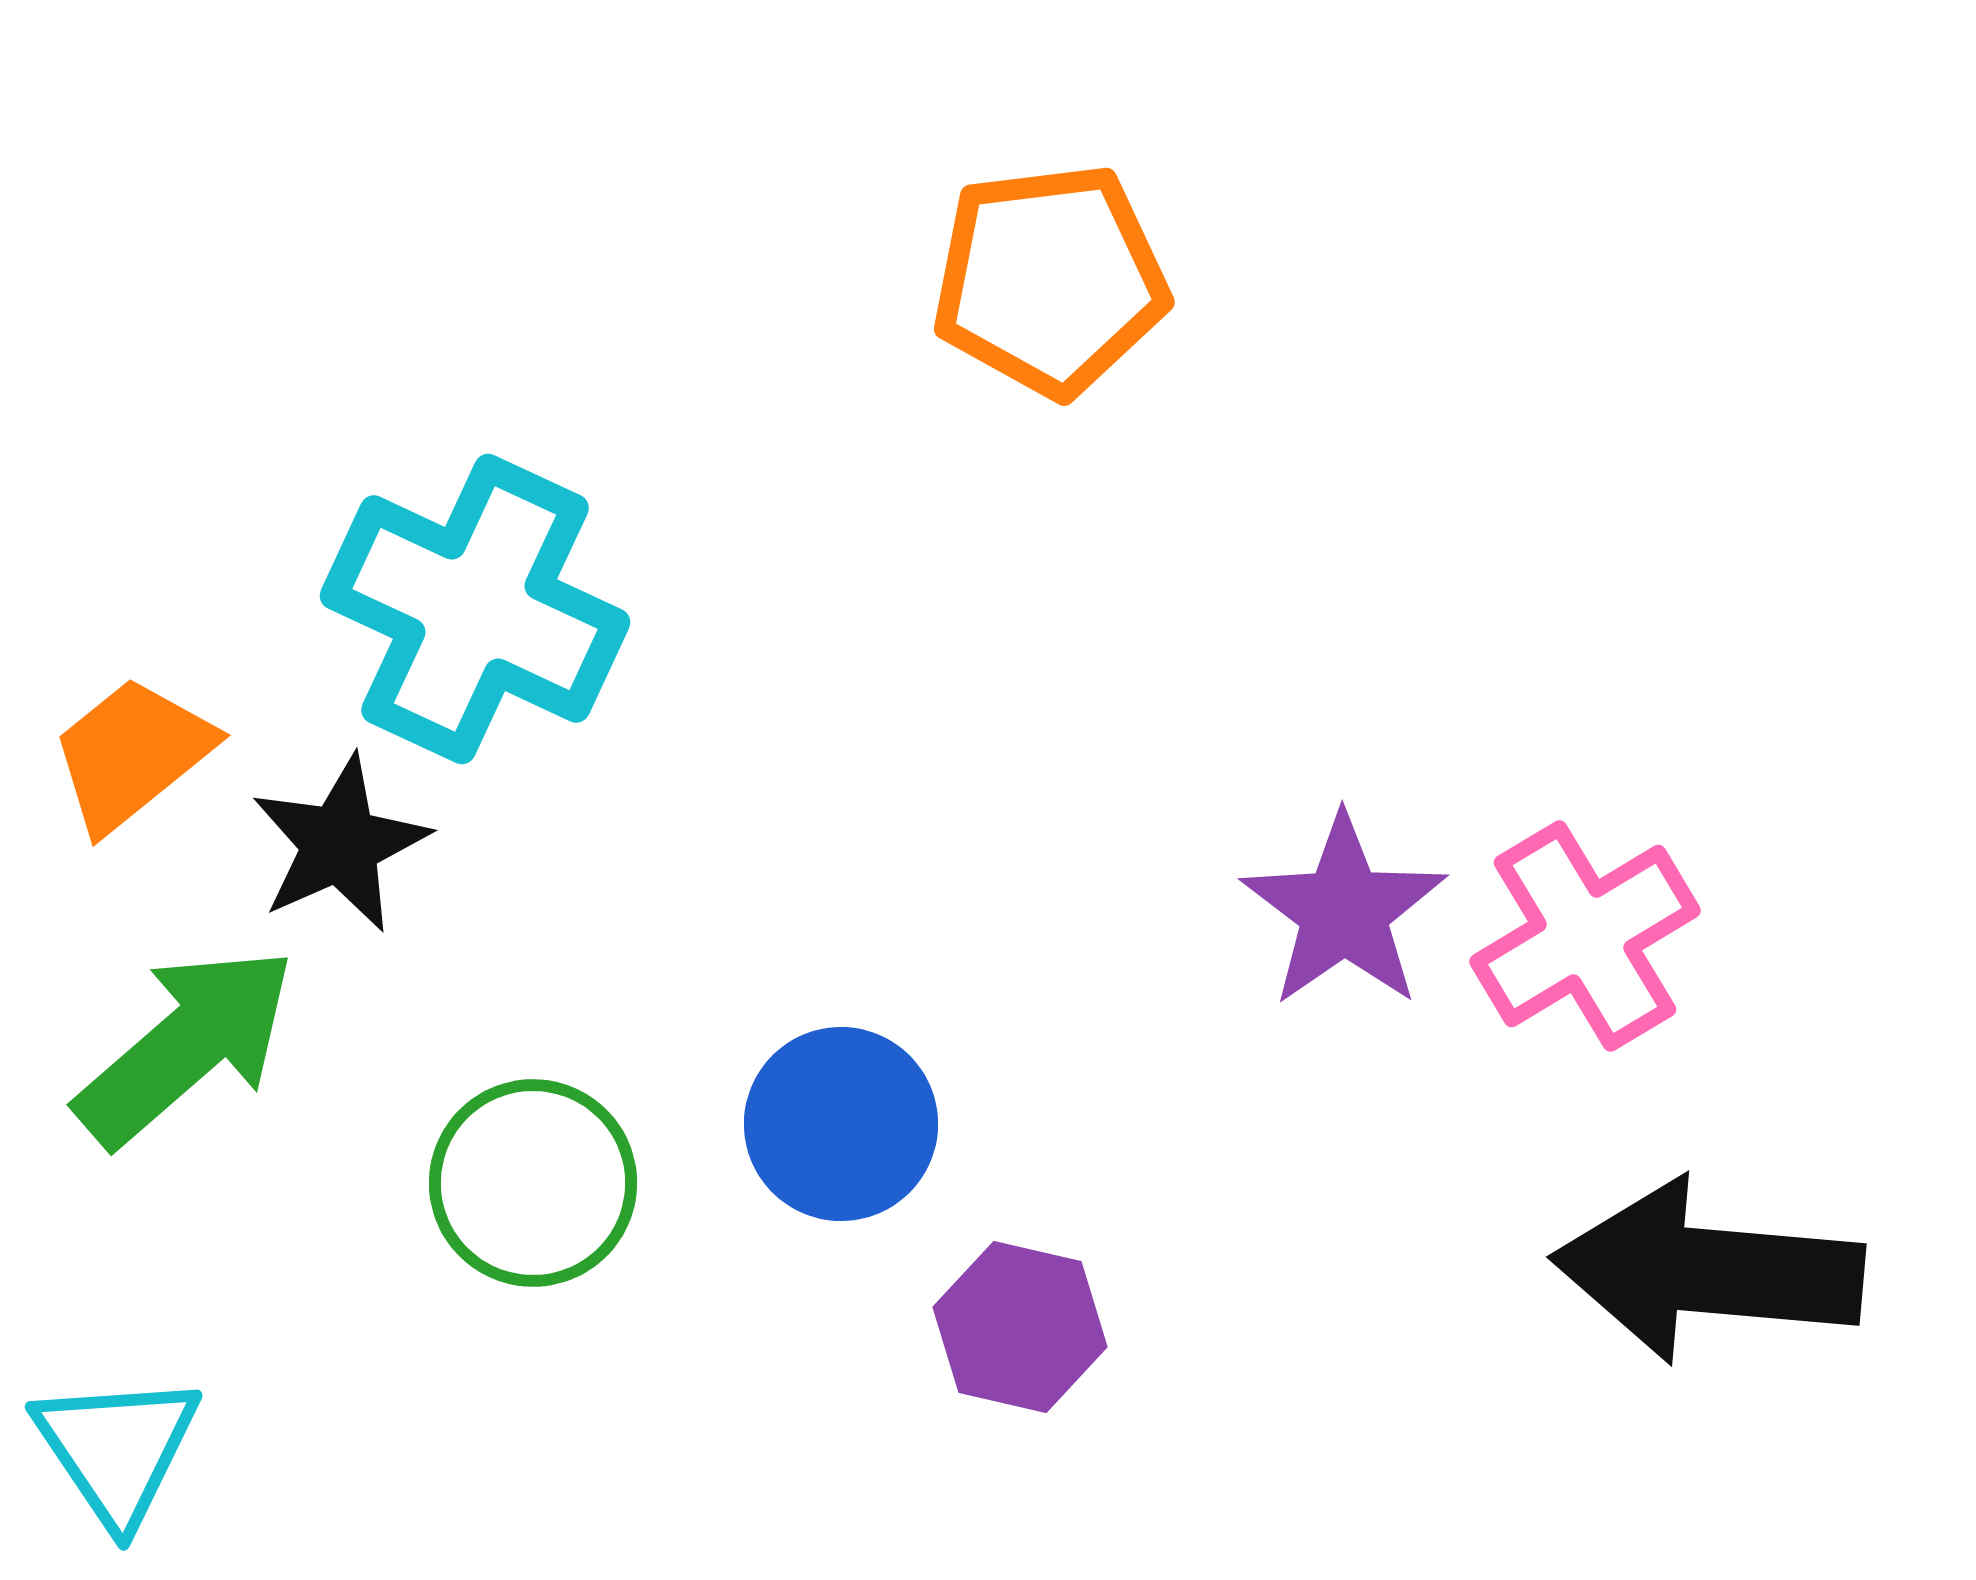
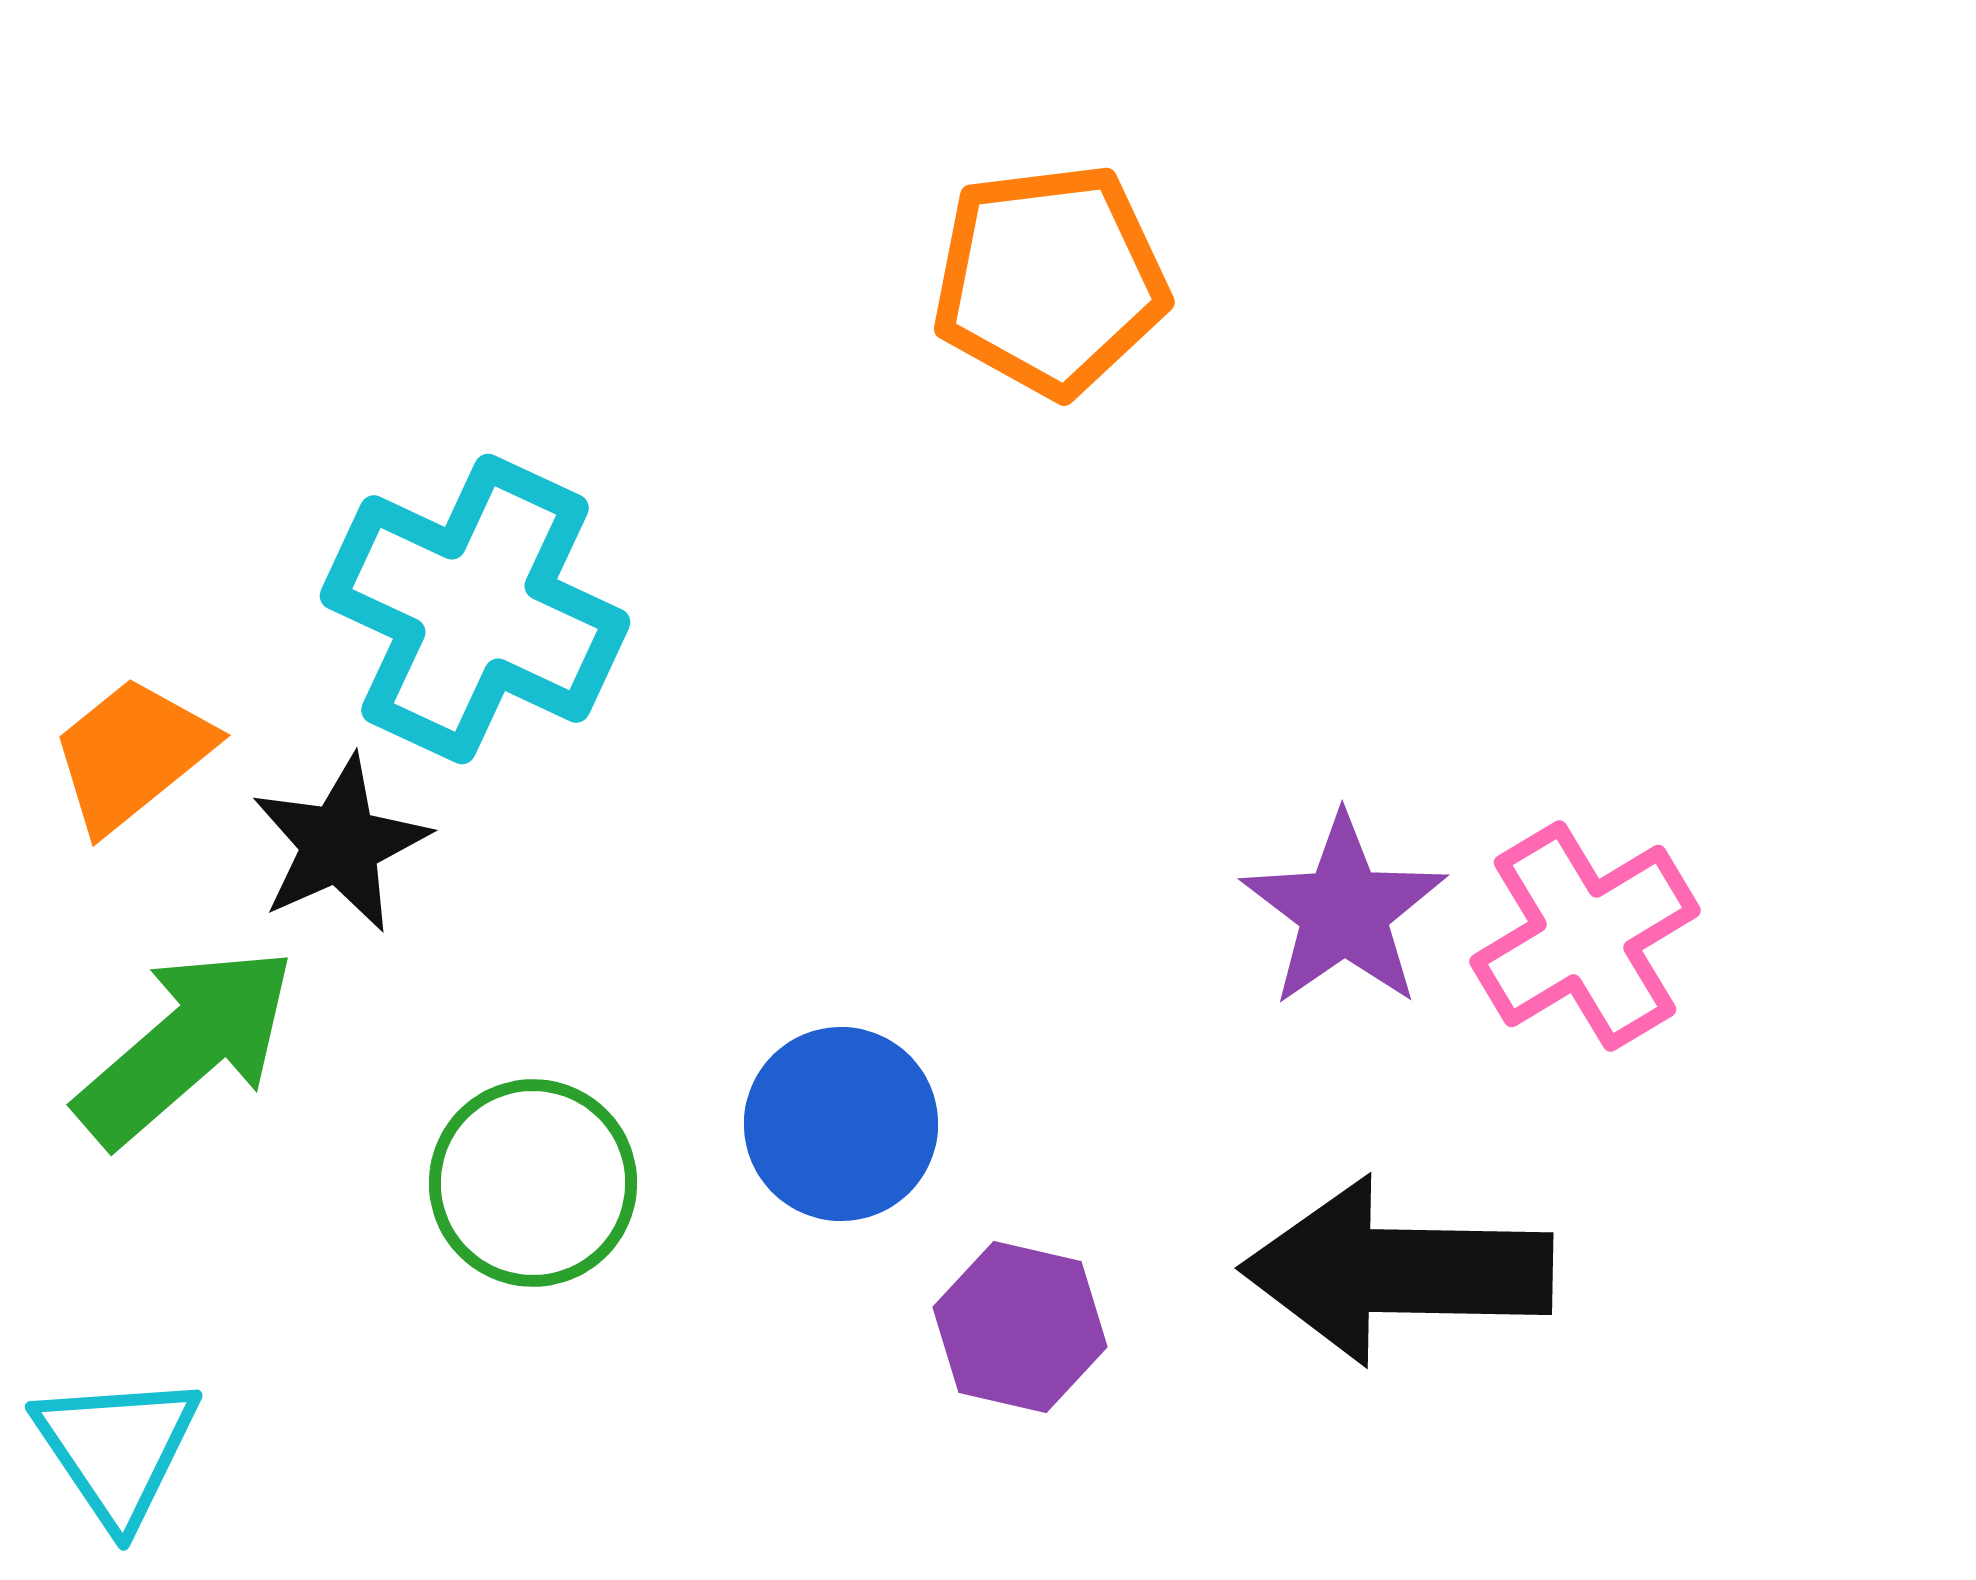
black arrow: moved 311 px left; rotated 4 degrees counterclockwise
